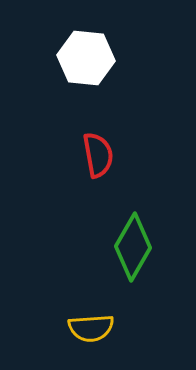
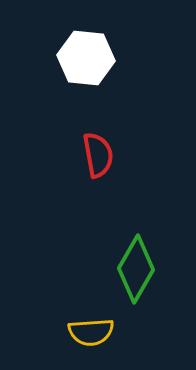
green diamond: moved 3 px right, 22 px down
yellow semicircle: moved 4 px down
